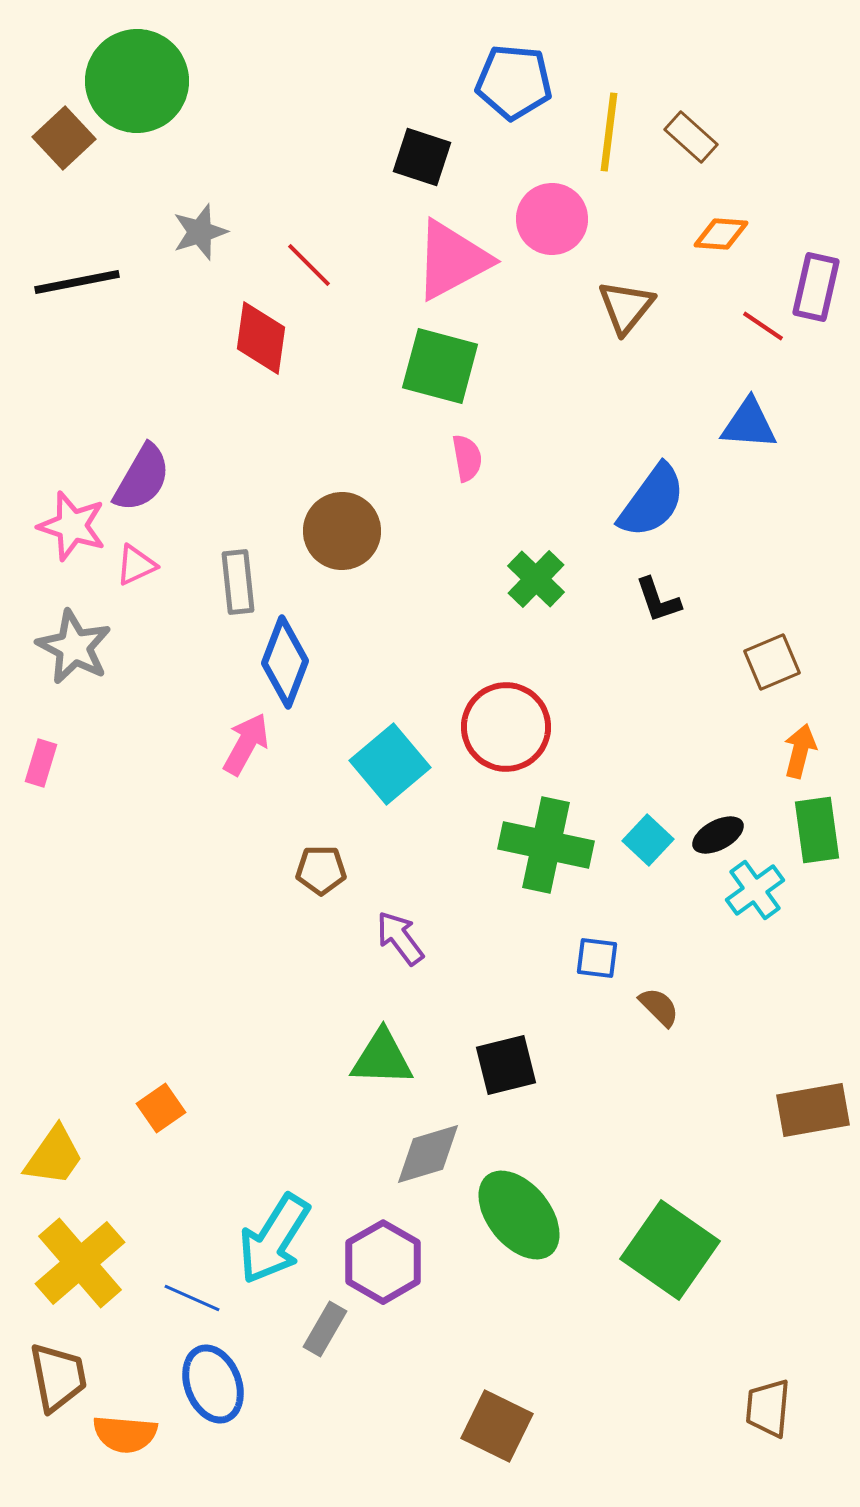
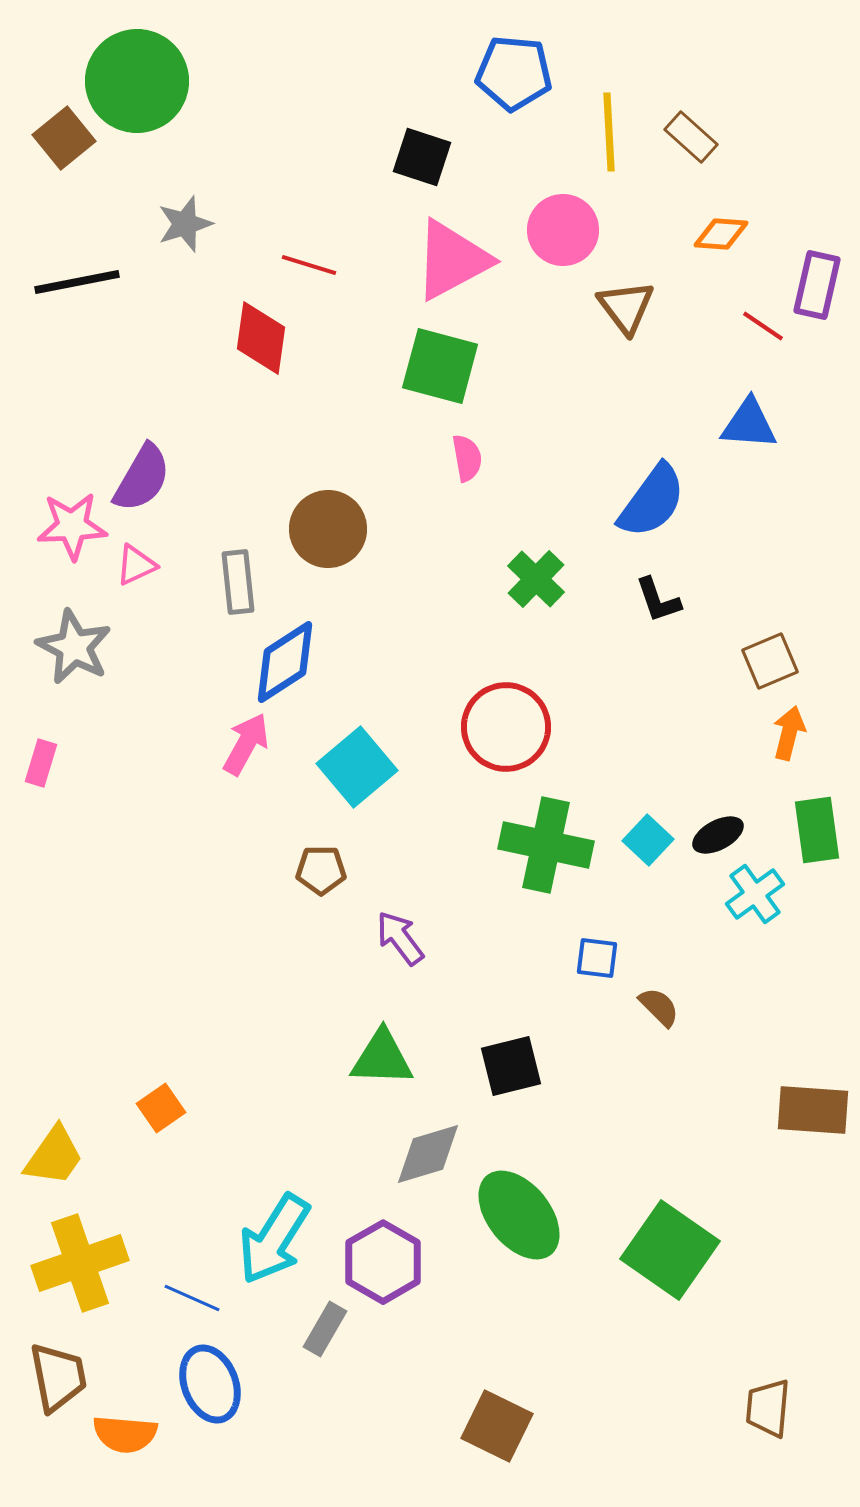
blue pentagon at (514, 82): moved 9 px up
yellow line at (609, 132): rotated 10 degrees counterclockwise
brown square at (64, 138): rotated 4 degrees clockwise
pink circle at (552, 219): moved 11 px right, 11 px down
gray star at (200, 232): moved 15 px left, 8 px up
red line at (309, 265): rotated 28 degrees counterclockwise
purple rectangle at (816, 287): moved 1 px right, 2 px up
brown triangle at (626, 307): rotated 16 degrees counterclockwise
pink star at (72, 526): rotated 20 degrees counterclockwise
brown circle at (342, 531): moved 14 px left, 2 px up
blue diamond at (285, 662): rotated 36 degrees clockwise
brown square at (772, 662): moved 2 px left, 1 px up
orange arrow at (800, 751): moved 11 px left, 18 px up
cyan square at (390, 764): moved 33 px left, 3 px down
cyan cross at (755, 890): moved 4 px down
black square at (506, 1065): moved 5 px right, 1 px down
brown rectangle at (813, 1110): rotated 14 degrees clockwise
yellow cross at (80, 1263): rotated 22 degrees clockwise
blue ellipse at (213, 1384): moved 3 px left
